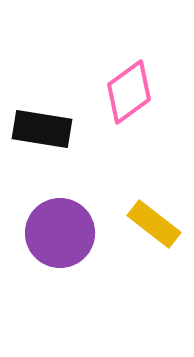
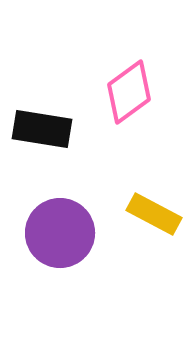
yellow rectangle: moved 10 px up; rotated 10 degrees counterclockwise
